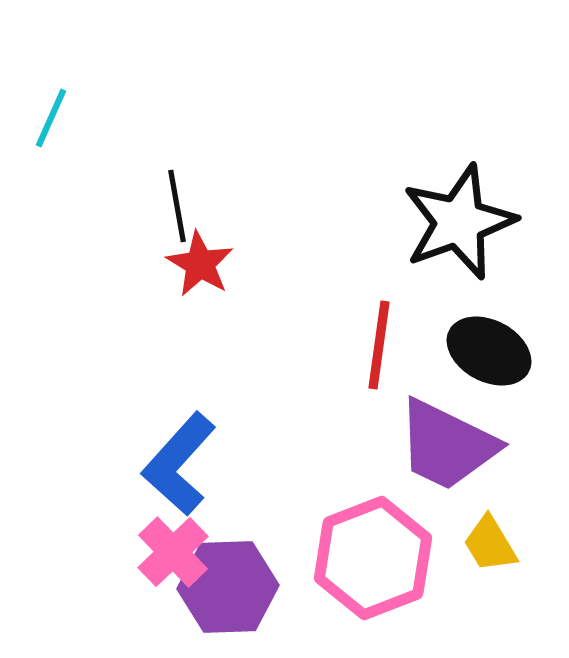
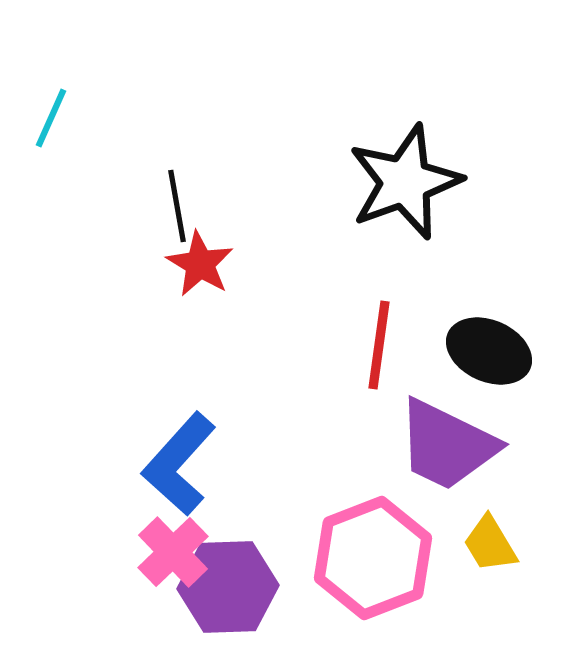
black star: moved 54 px left, 40 px up
black ellipse: rotated 4 degrees counterclockwise
